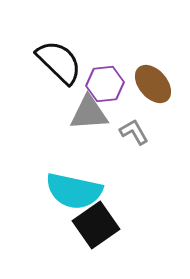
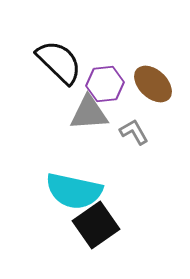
brown ellipse: rotated 6 degrees counterclockwise
